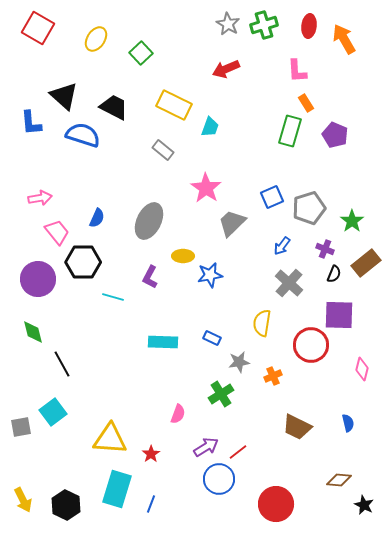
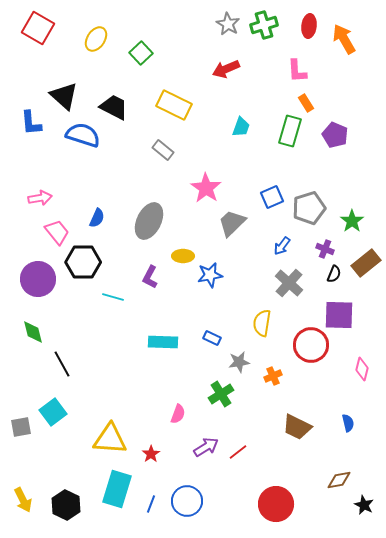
cyan trapezoid at (210, 127): moved 31 px right
blue circle at (219, 479): moved 32 px left, 22 px down
brown diamond at (339, 480): rotated 15 degrees counterclockwise
